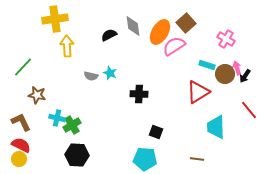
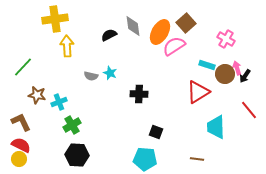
cyan cross: moved 2 px right, 16 px up; rotated 35 degrees counterclockwise
